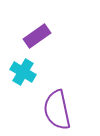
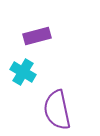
purple rectangle: rotated 20 degrees clockwise
